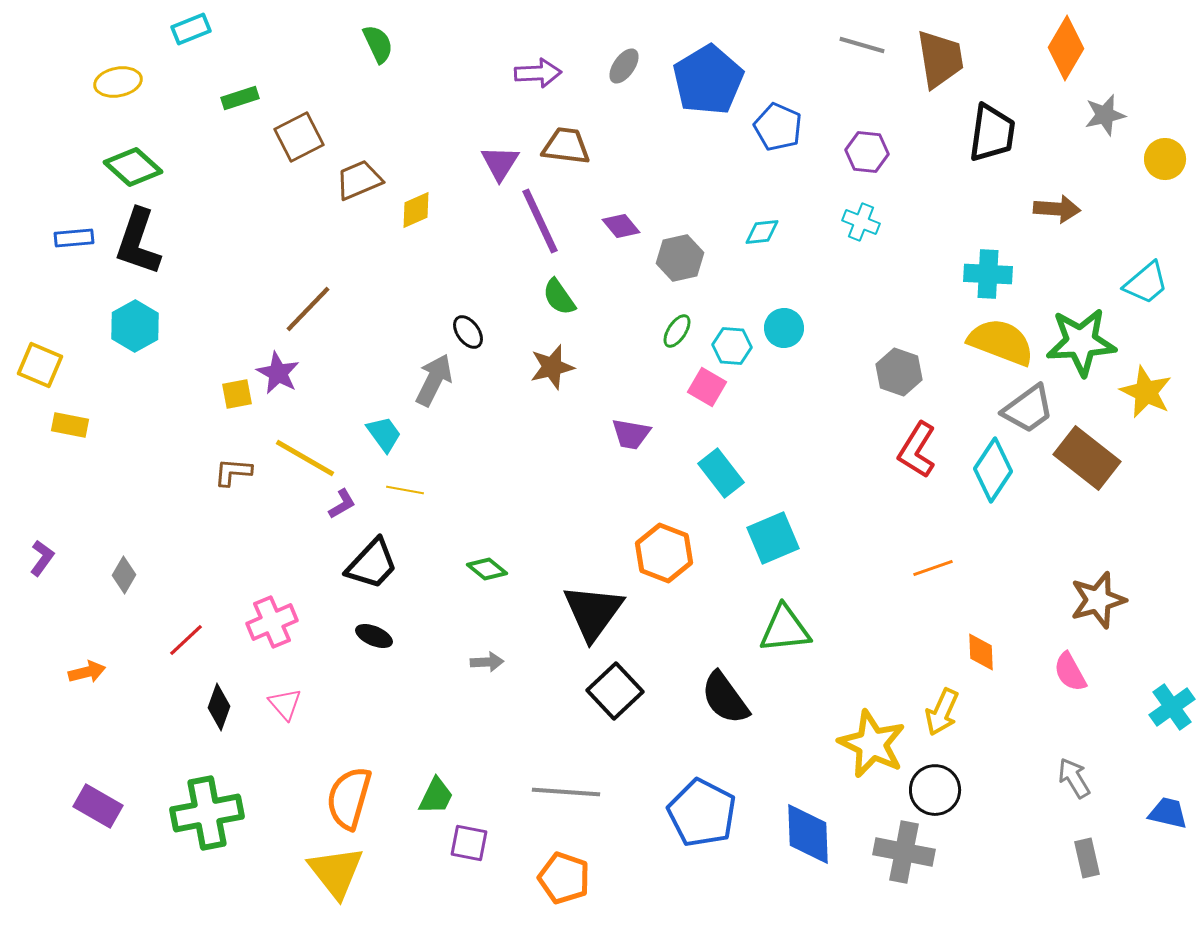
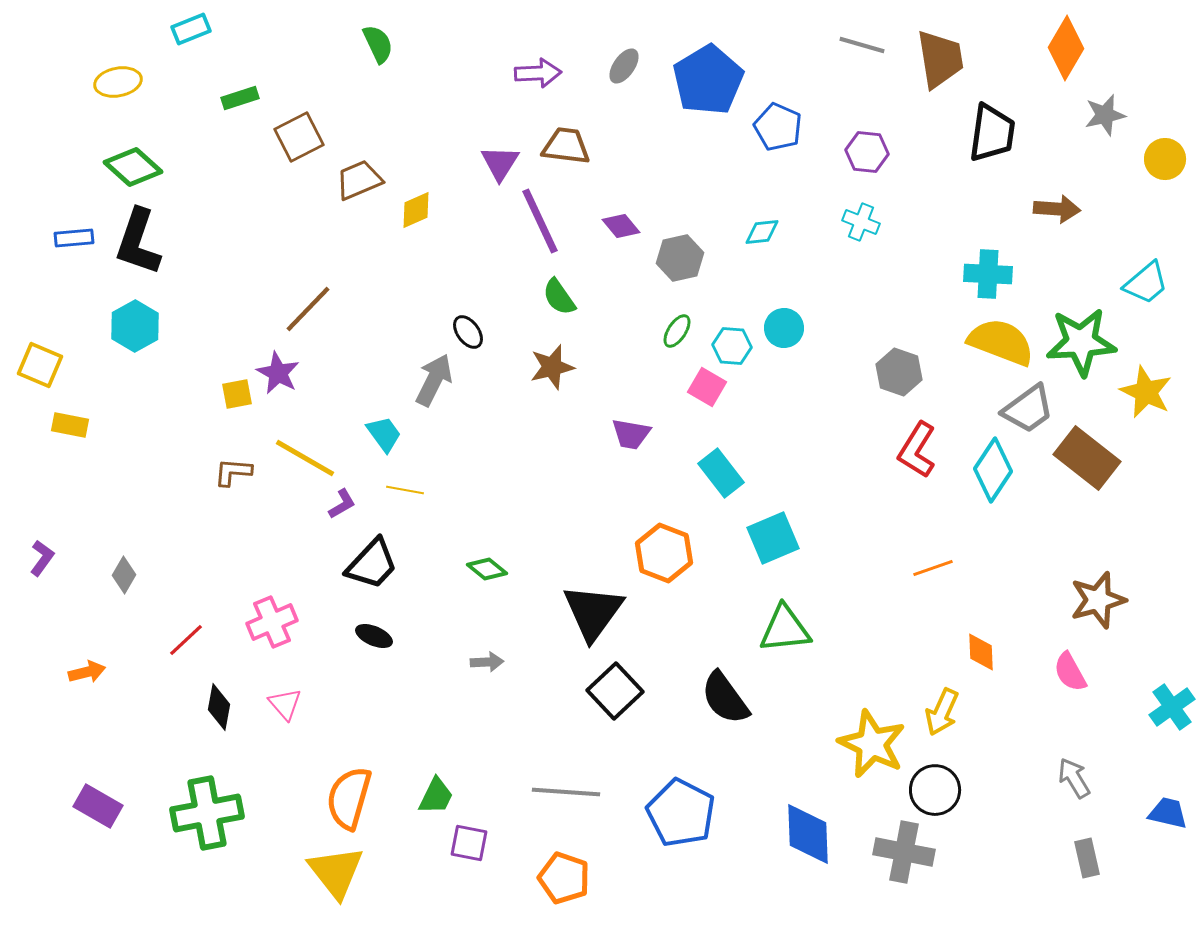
black diamond at (219, 707): rotated 9 degrees counterclockwise
blue pentagon at (702, 813): moved 21 px left
